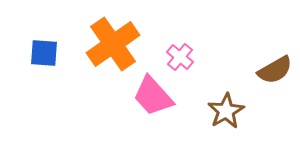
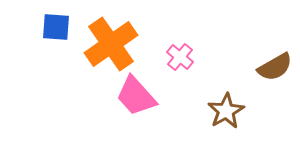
orange cross: moved 2 px left
blue square: moved 12 px right, 26 px up
brown semicircle: moved 3 px up
pink trapezoid: moved 17 px left
